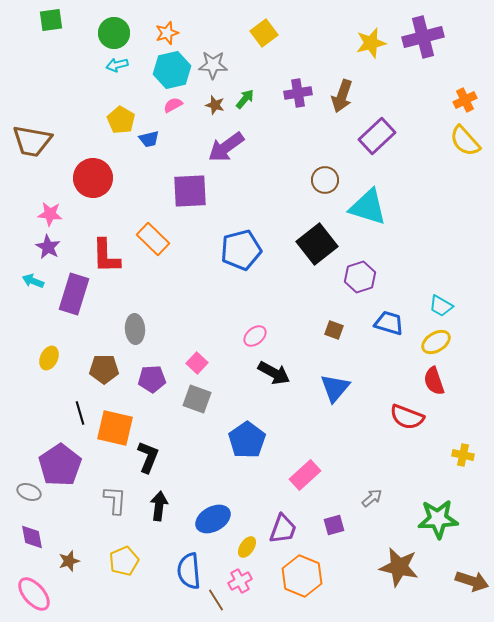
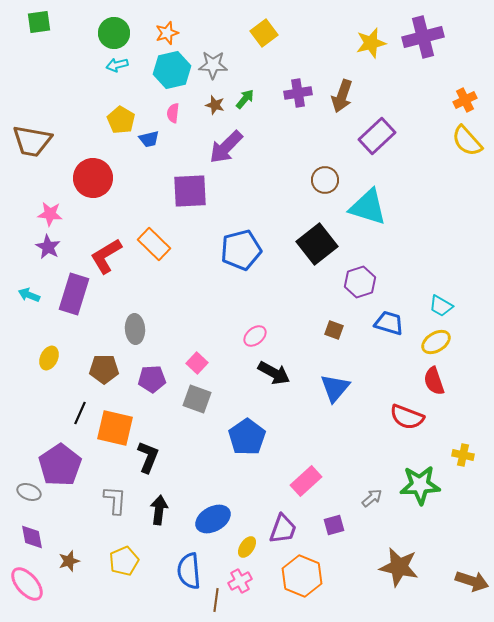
green square at (51, 20): moved 12 px left, 2 px down
pink semicircle at (173, 105): moved 8 px down; rotated 54 degrees counterclockwise
yellow semicircle at (465, 141): moved 2 px right
purple arrow at (226, 147): rotated 9 degrees counterclockwise
orange rectangle at (153, 239): moved 1 px right, 5 px down
red L-shape at (106, 256): rotated 60 degrees clockwise
purple hexagon at (360, 277): moved 5 px down
cyan arrow at (33, 281): moved 4 px left, 14 px down
black line at (80, 413): rotated 40 degrees clockwise
blue pentagon at (247, 440): moved 3 px up
pink rectangle at (305, 475): moved 1 px right, 6 px down
black arrow at (159, 506): moved 4 px down
green star at (438, 519): moved 18 px left, 34 px up
pink ellipse at (34, 594): moved 7 px left, 10 px up
brown line at (216, 600): rotated 40 degrees clockwise
